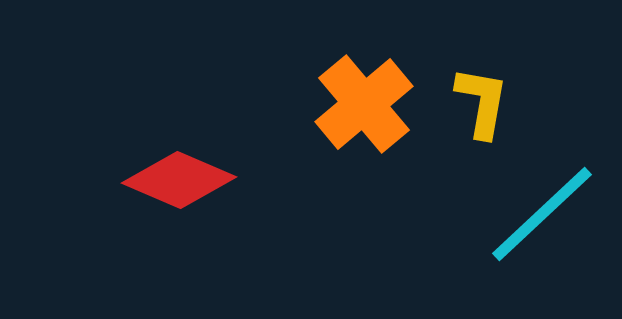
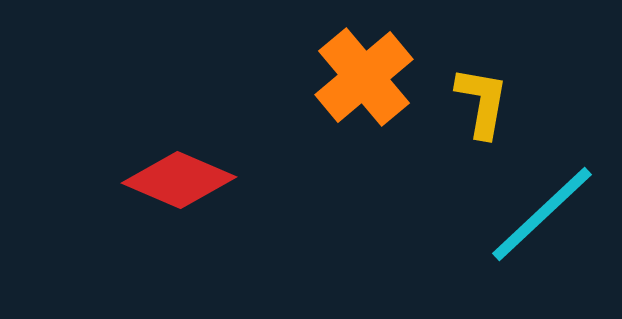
orange cross: moved 27 px up
